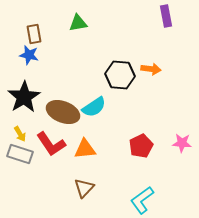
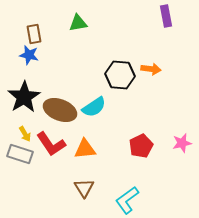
brown ellipse: moved 3 px left, 2 px up
yellow arrow: moved 5 px right
pink star: rotated 18 degrees counterclockwise
brown triangle: rotated 15 degrees counterclockwise
cyan L-shape: moved 15 px left
